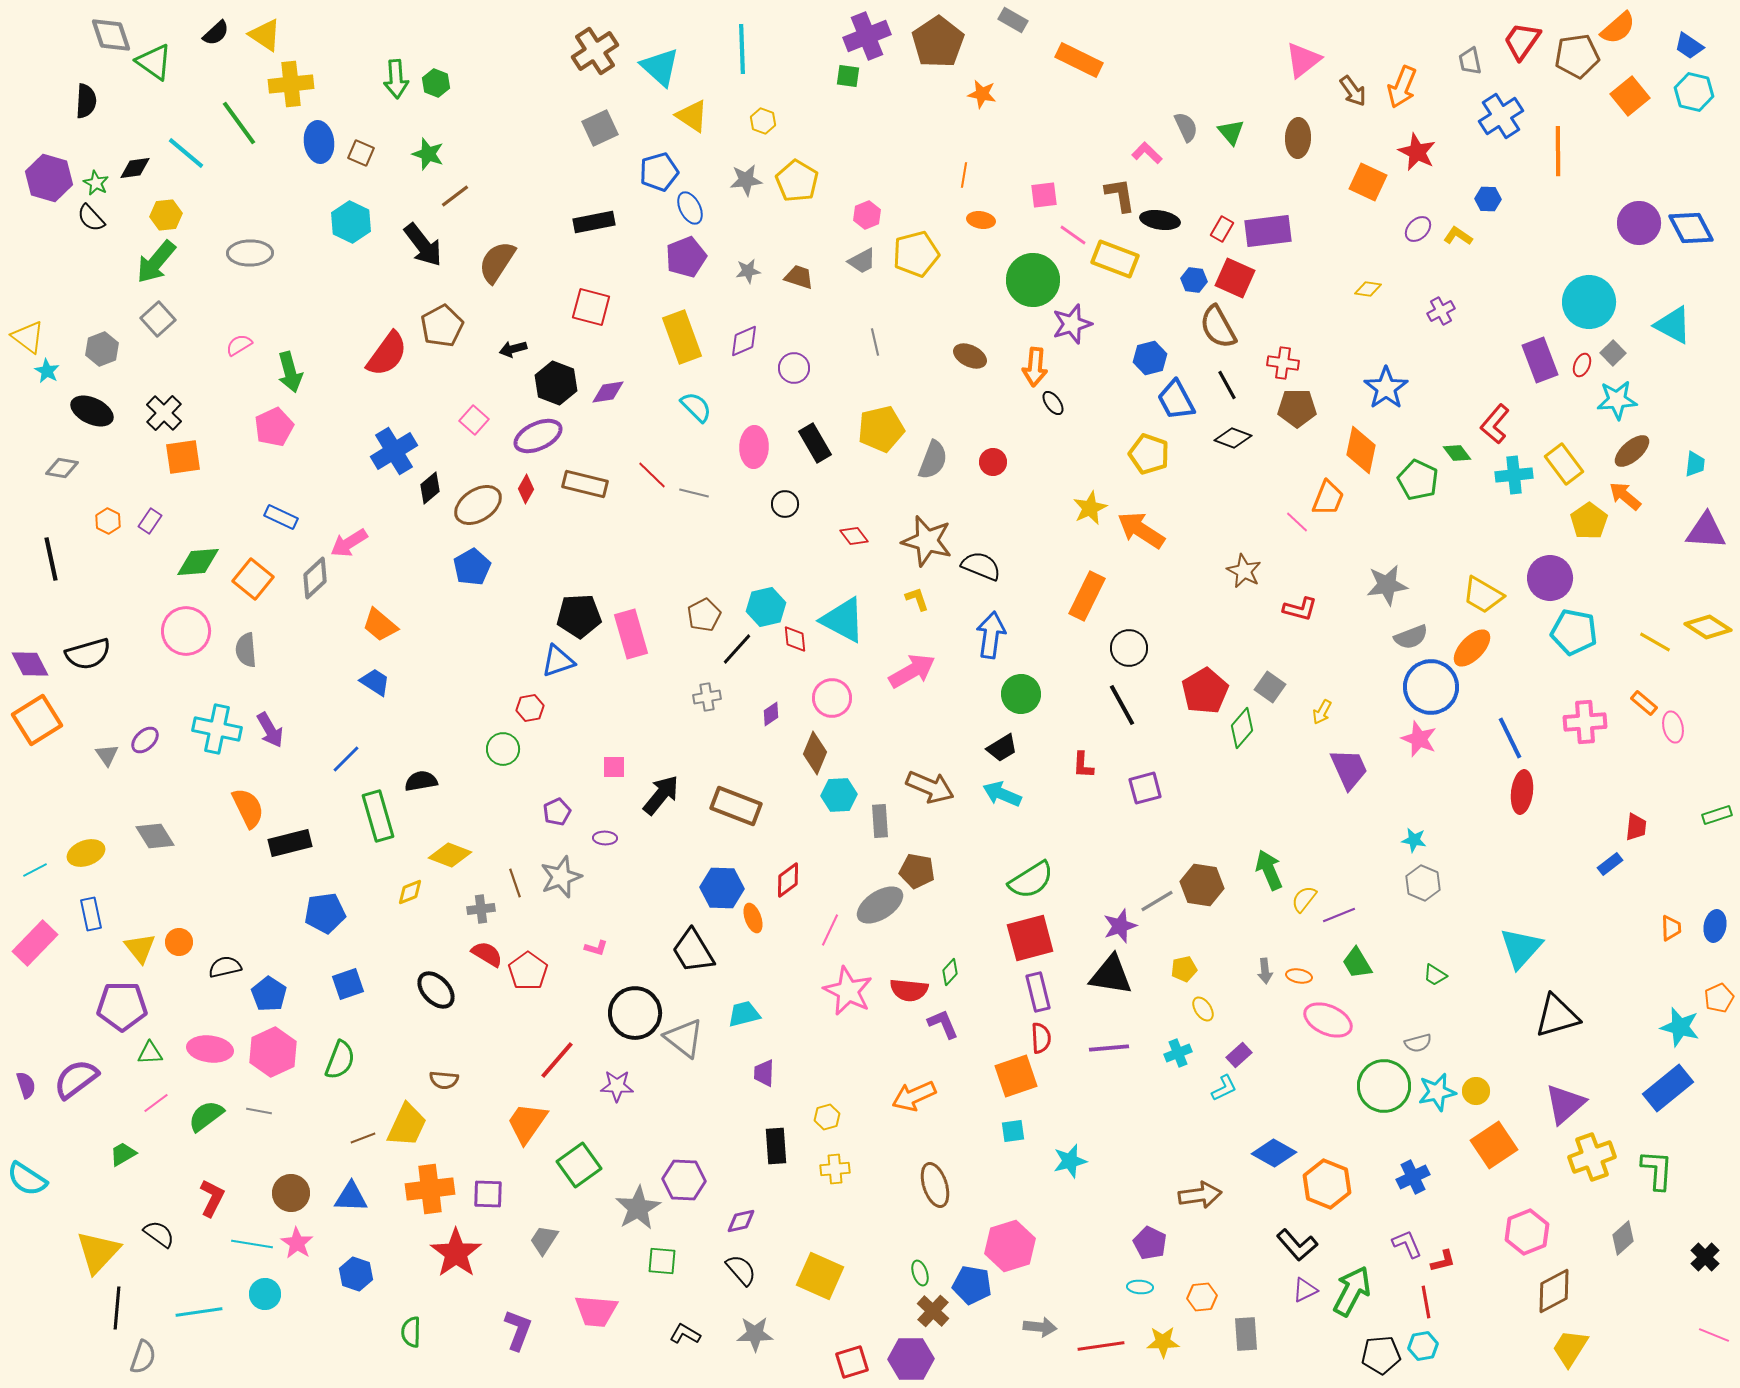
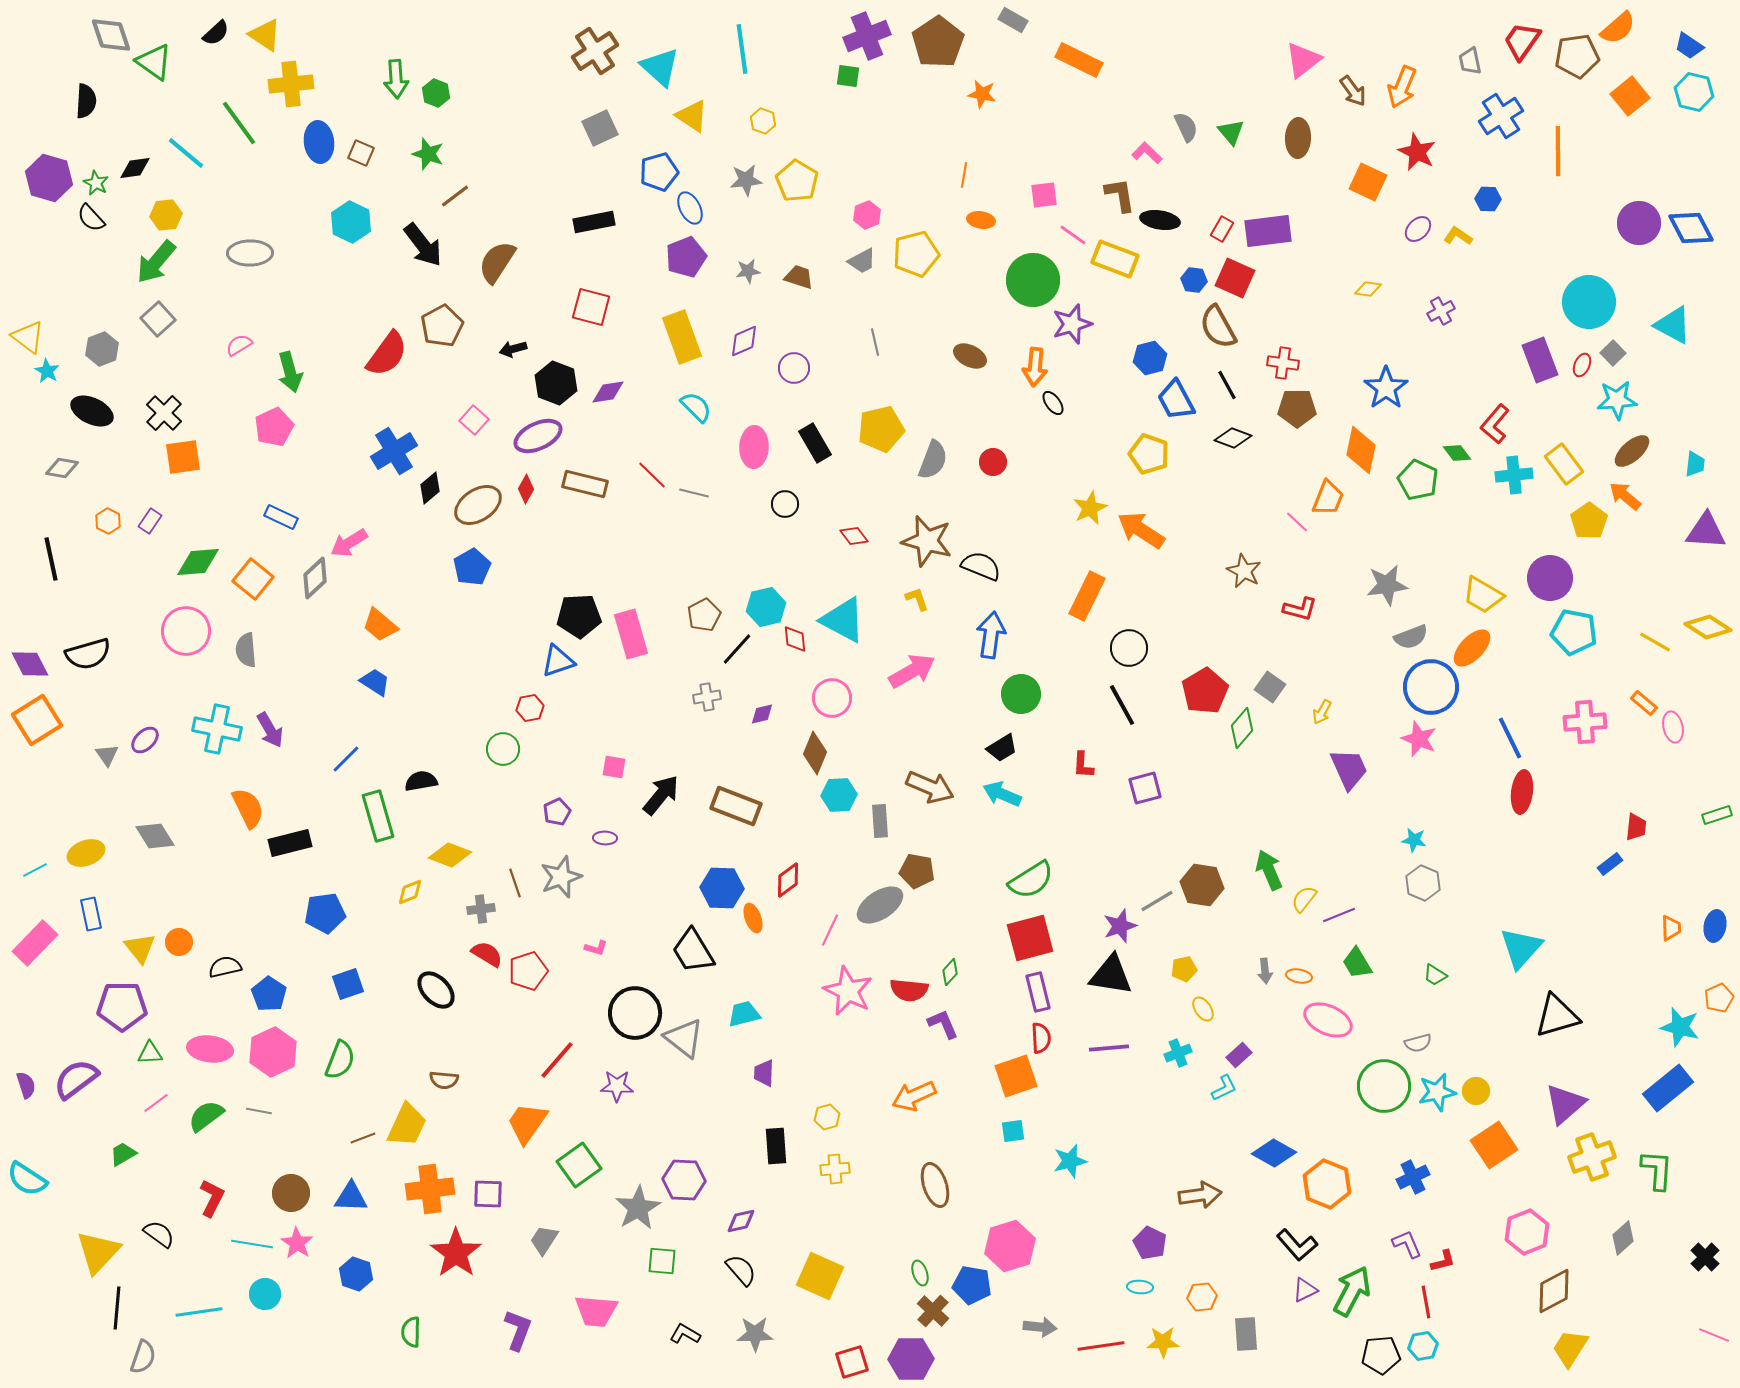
cyan line at (742, 49): rotated 6 degrees counterclockwise
green hexagon at (436, 83): moved 10 px down
purple diamond at (771, 714): moved 9 px left; rotated 20 degrees clockwise
pink square at (614, 767): rotated 10 degrees clockwise
red pentagon at (528, 971): rotated 18 degrees clockwise
